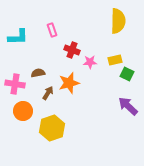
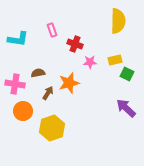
cyan L-shape: moved 2 px down; rotated 10 degrees clockwise
red cross: moved 3 px right, 6 px up
purple arrow: moved 2 px left, 2 px down
